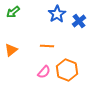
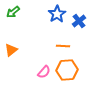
orange line: moved 16 px right
orange hexagon: rotated 25 degrees counterclockwise
